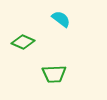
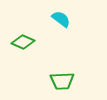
green trapezoid: moved 8 px right, 7 px down
